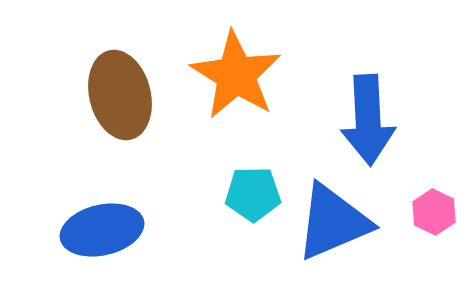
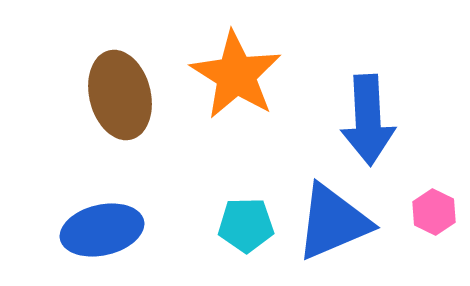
cyan pentagon: moved 7 px left, 31 px down
